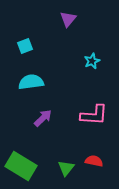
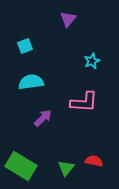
pink L-shape: moved 10 px left, 13 px up
